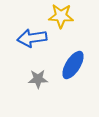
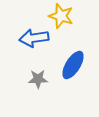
yellow star: rotated 15 degrees clockwise
blue arrow: moved 2 px right
